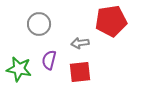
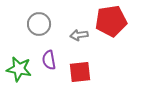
gray arrow: moved 1 px left, 8 px up
purple semicircle: rotated 24 degrees counterclockwise
